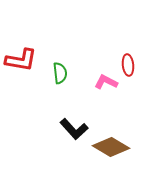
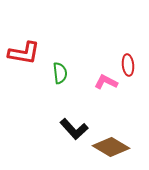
red L-shape: moved 3 px right, 7 px up
